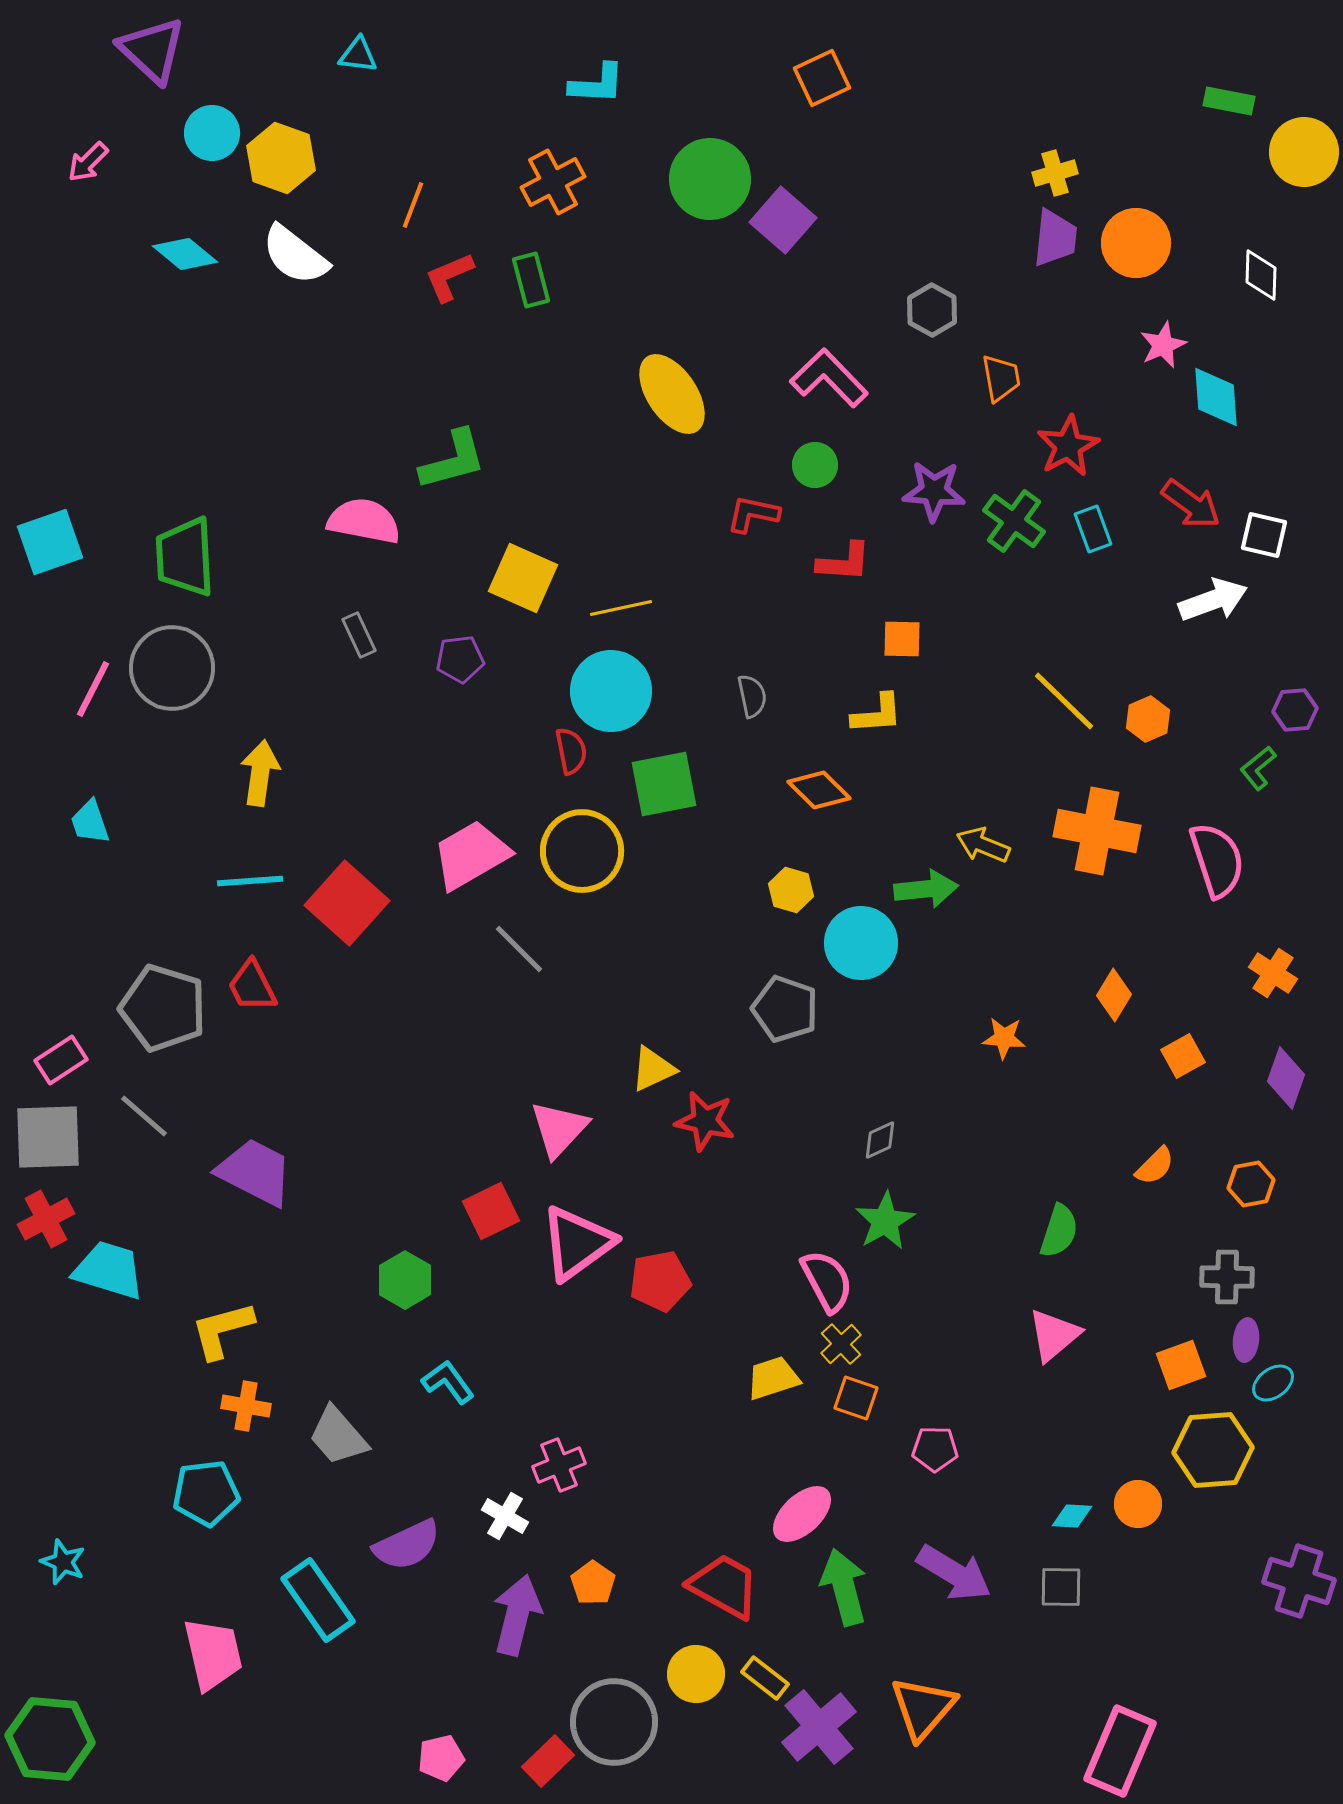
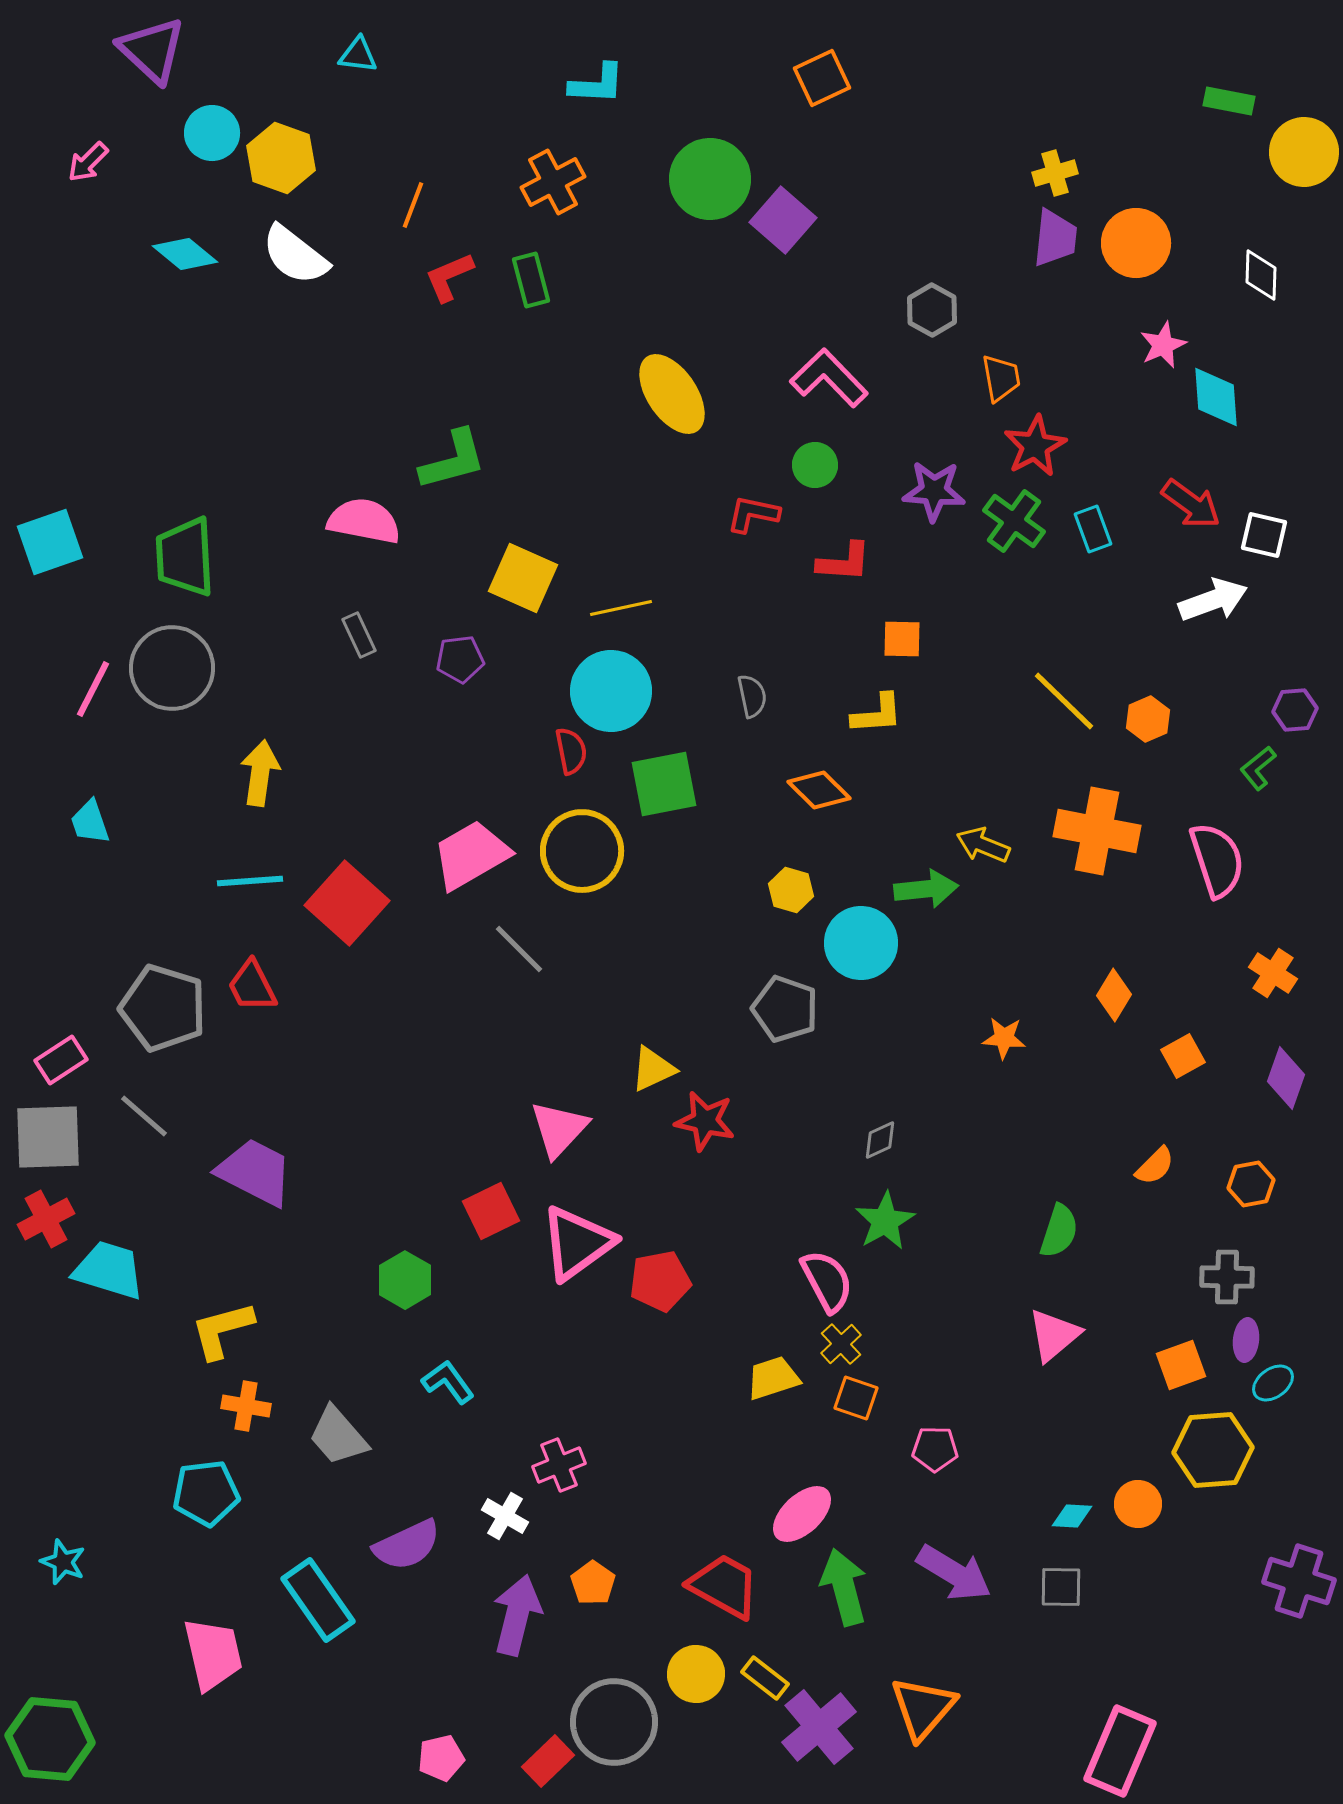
red star at (1068, 446): moved 33 px left
